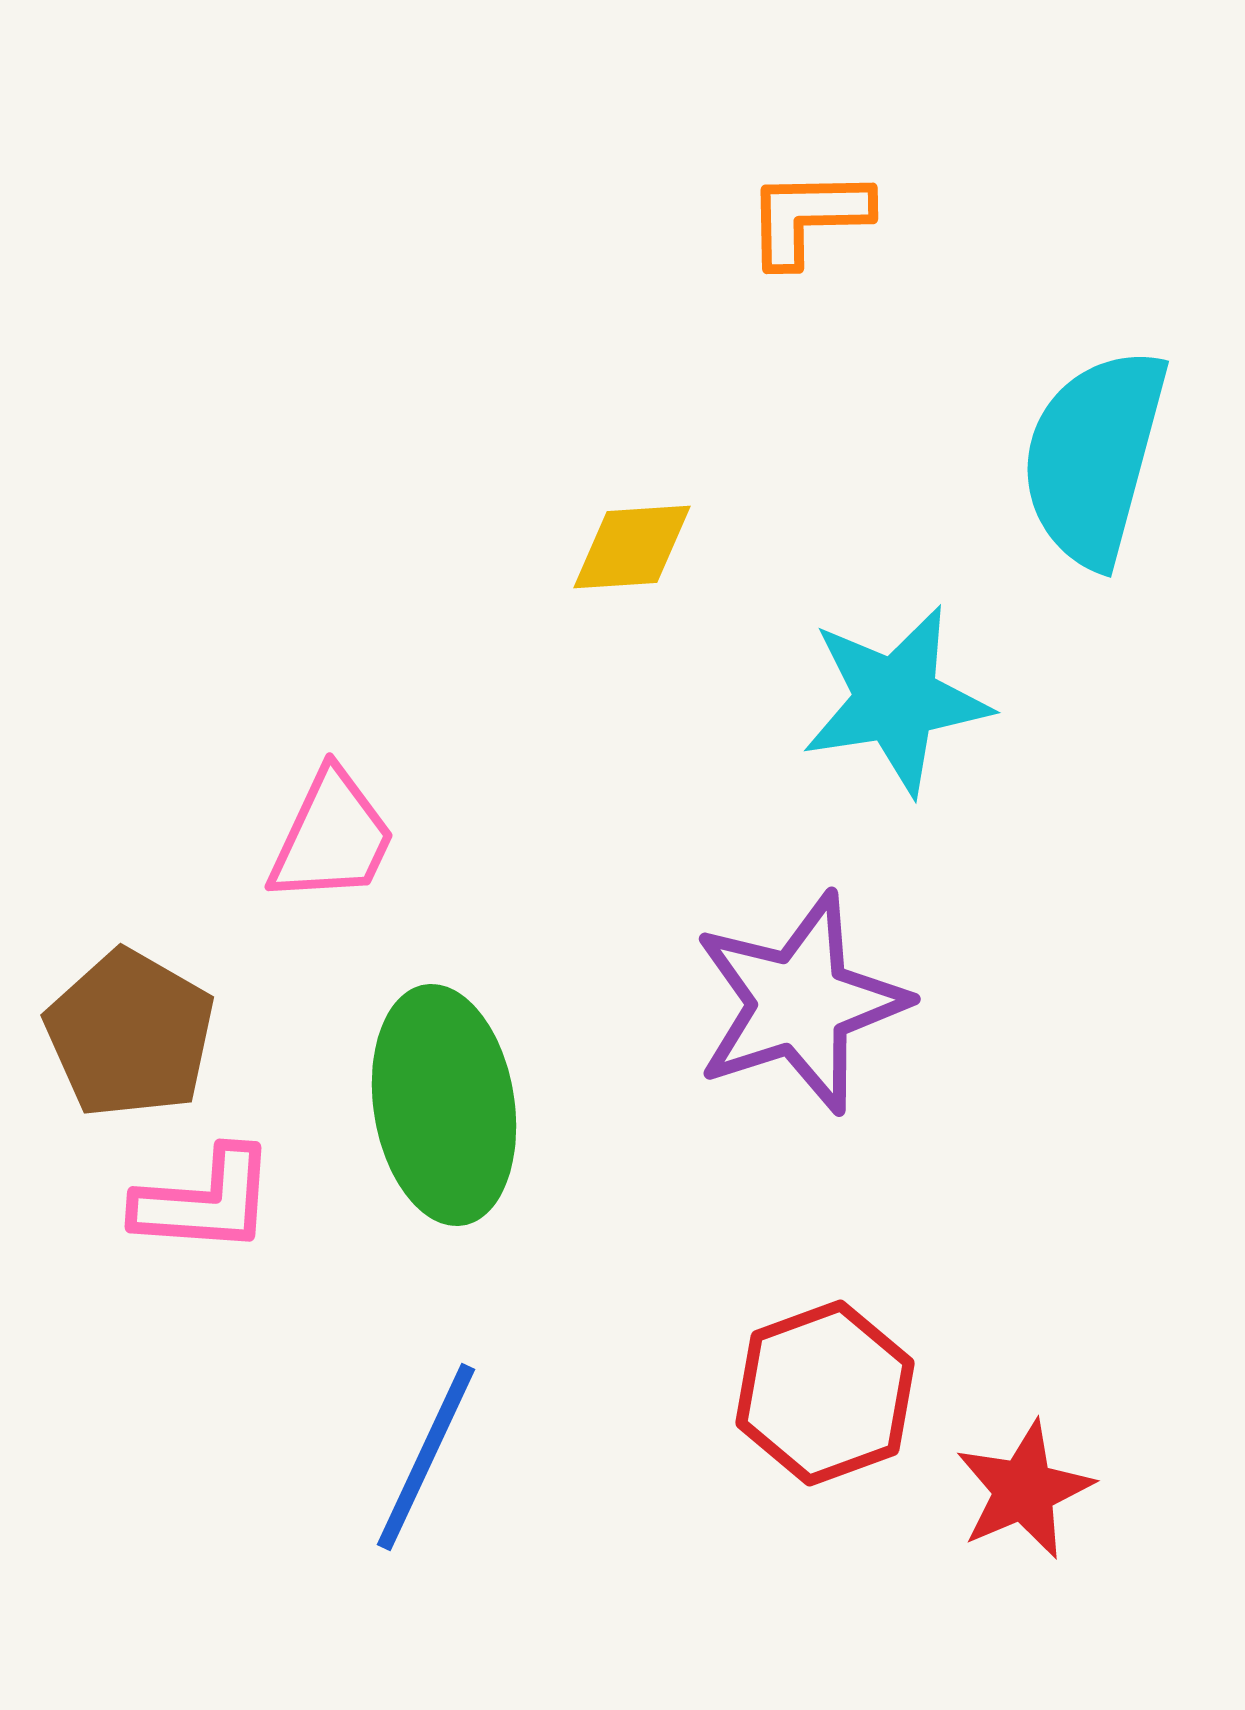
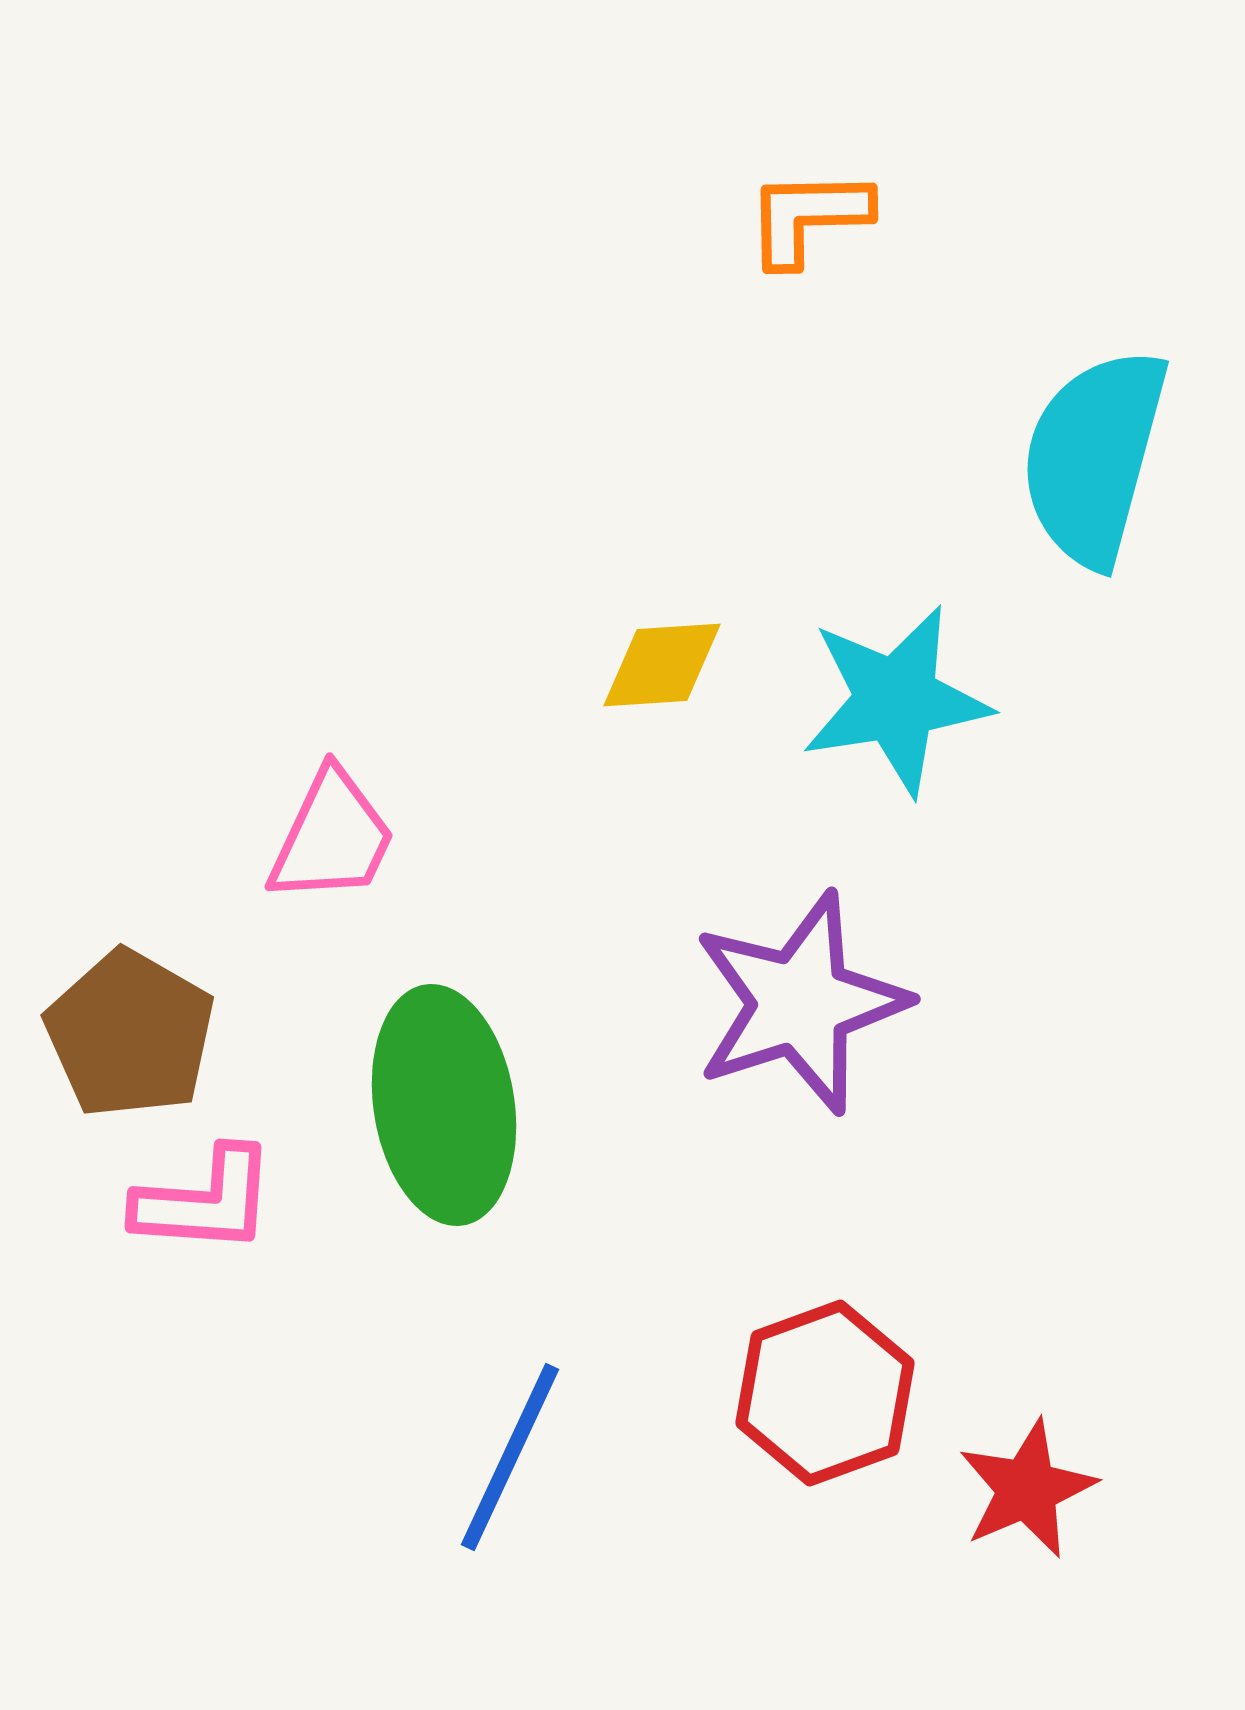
yellow diamond: moved 30 px right, 118 px down
blue line: moved 84 px right
red star: moved 3 px right, 1 px up
